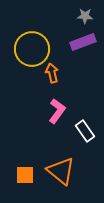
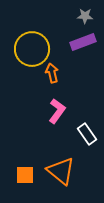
white rectangle: moved 2 px right, 3 px down
